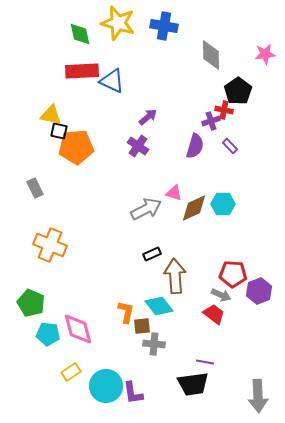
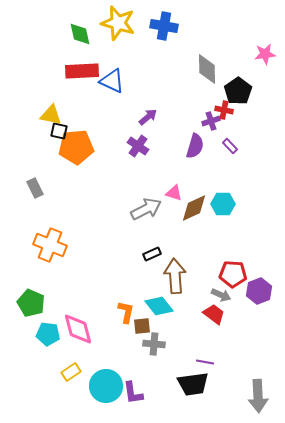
gray diamond at (211, 55): moved 4 px left, 14 px down
